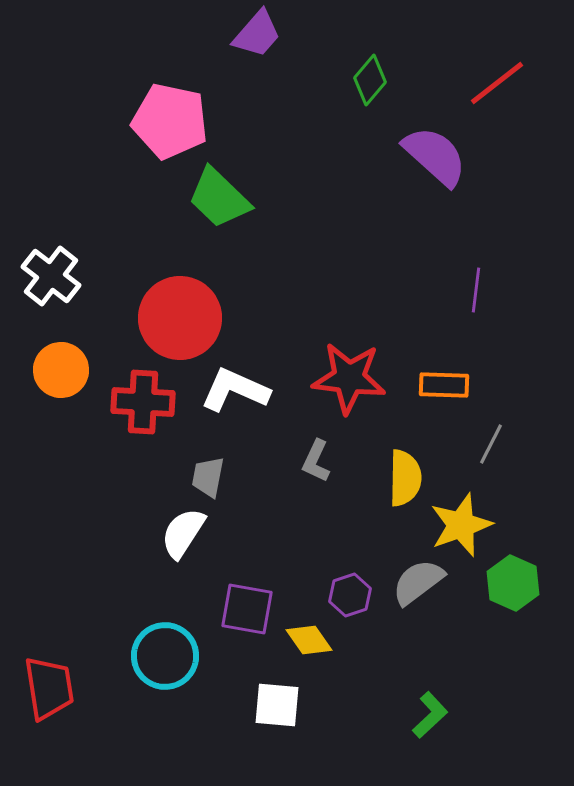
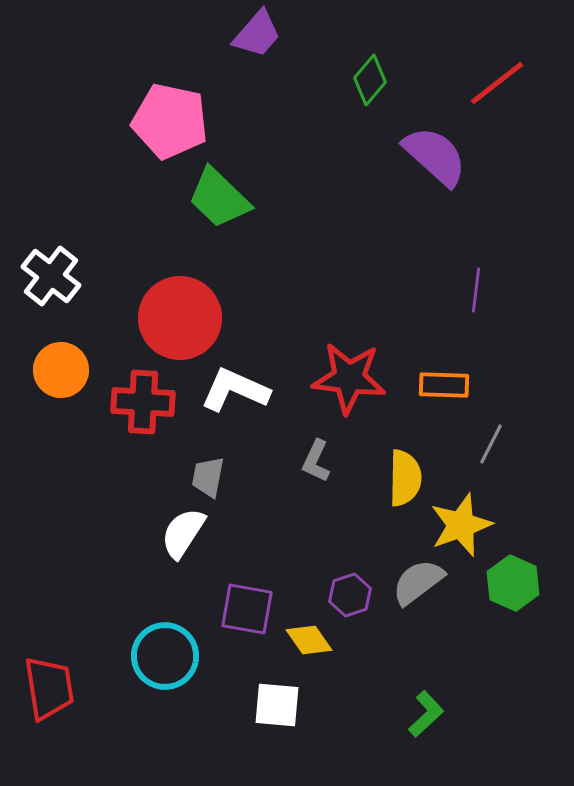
green L-shape: moved 4 px left, 1 px up
